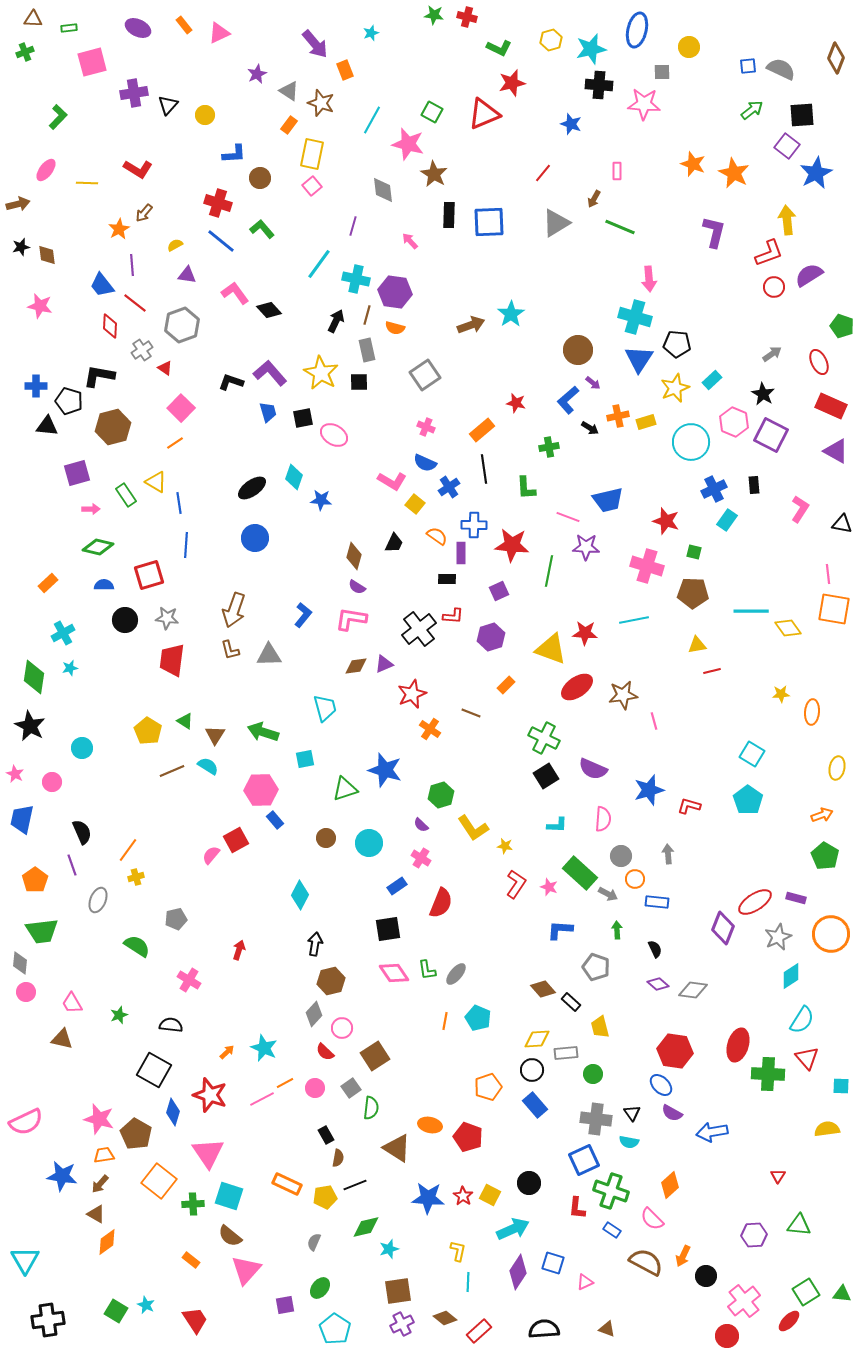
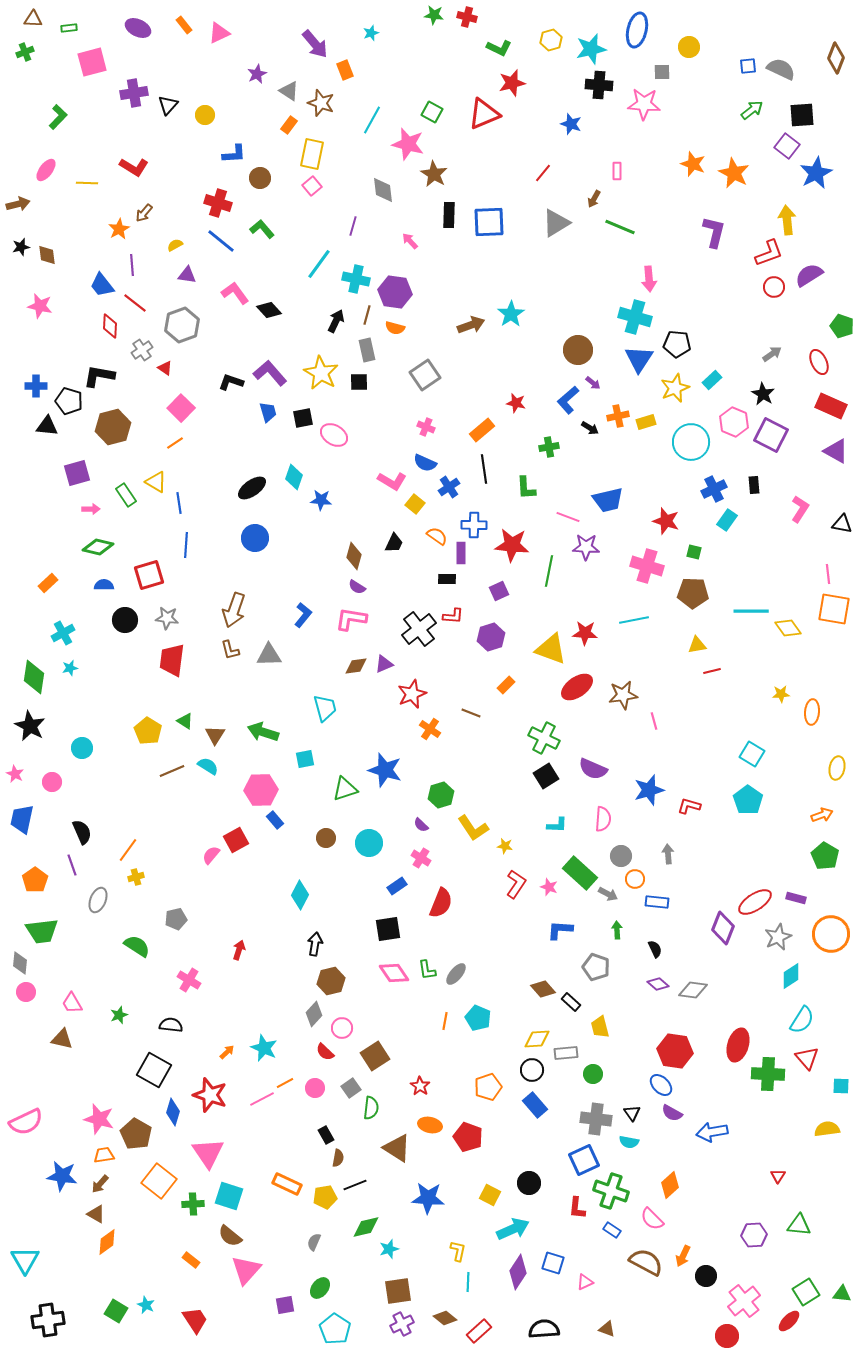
red L-shape at (138, 169): moved 4 px left, 2 px up
red star at (463, 1196): moved 43 px left, 110 px up
